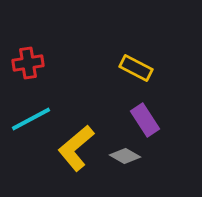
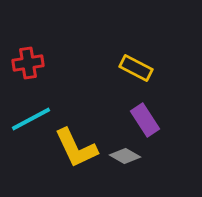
yellow L-shape: rotated 75 degrees counterclockwise
